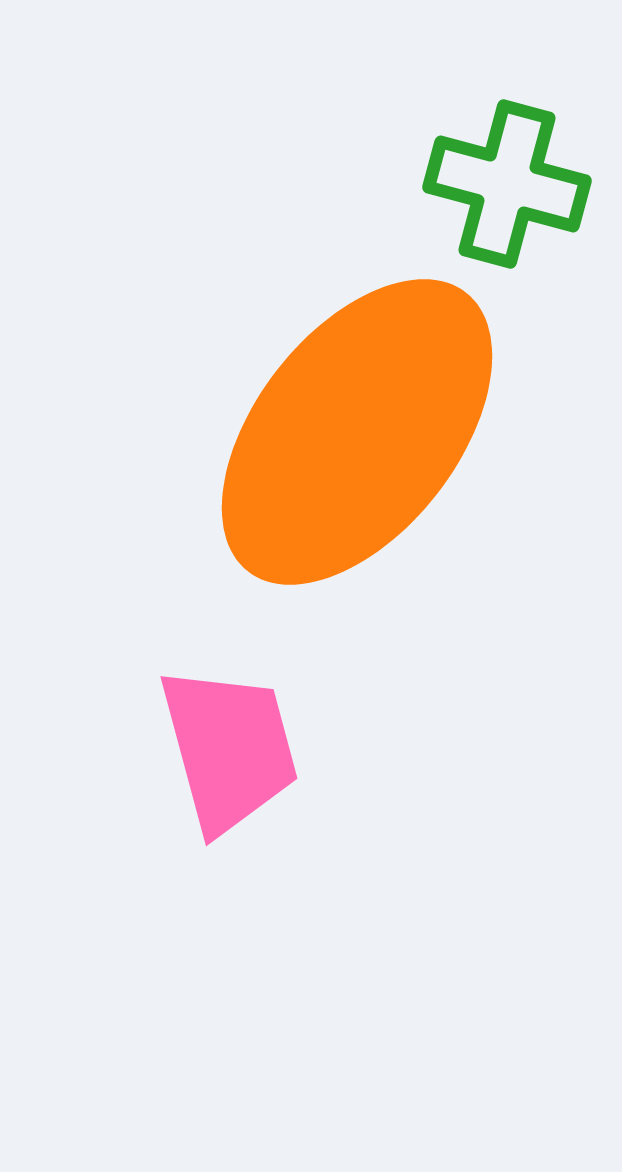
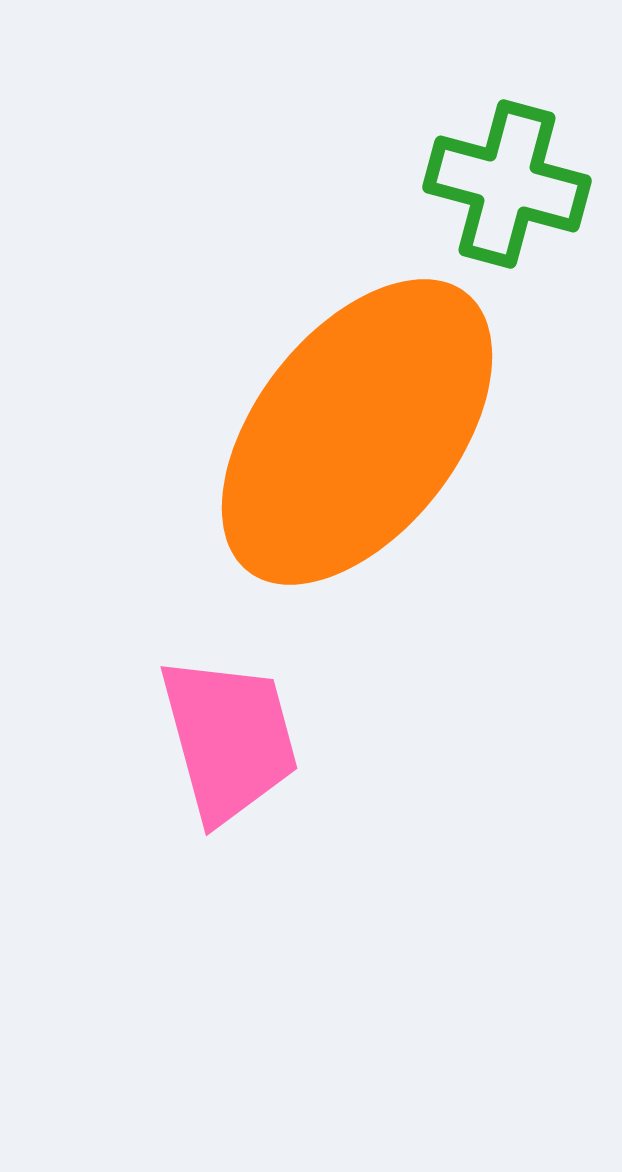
pink trapezoid: moved 10 px up
